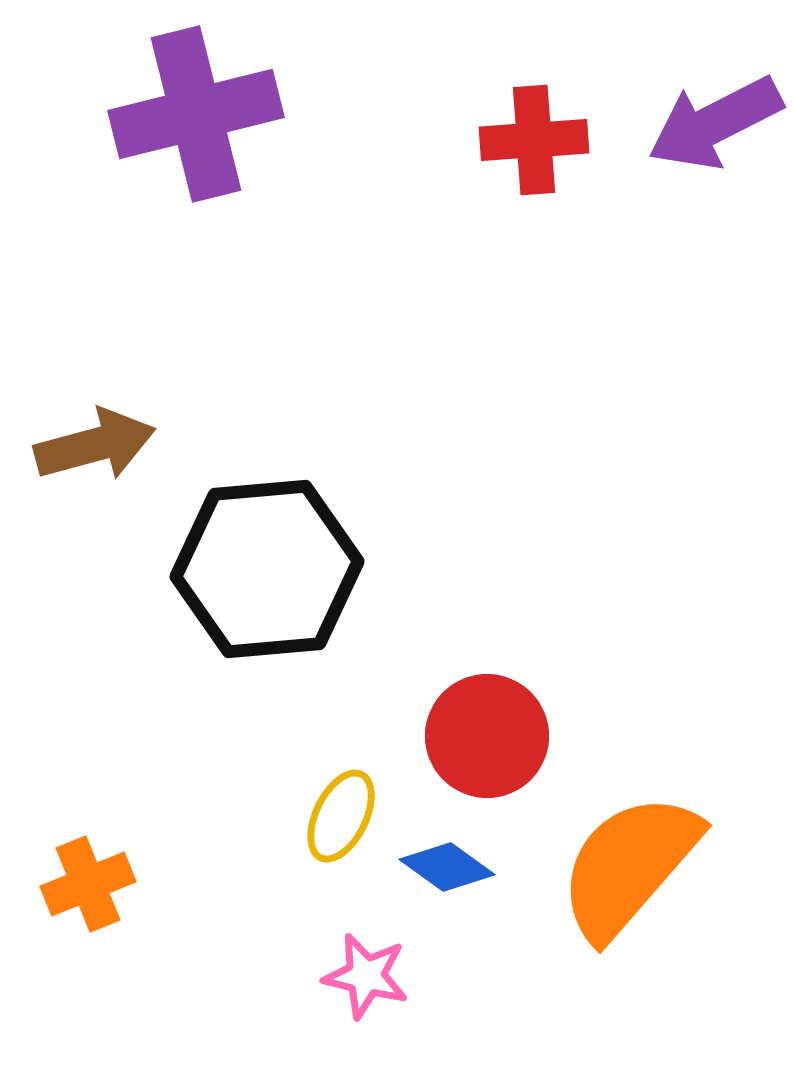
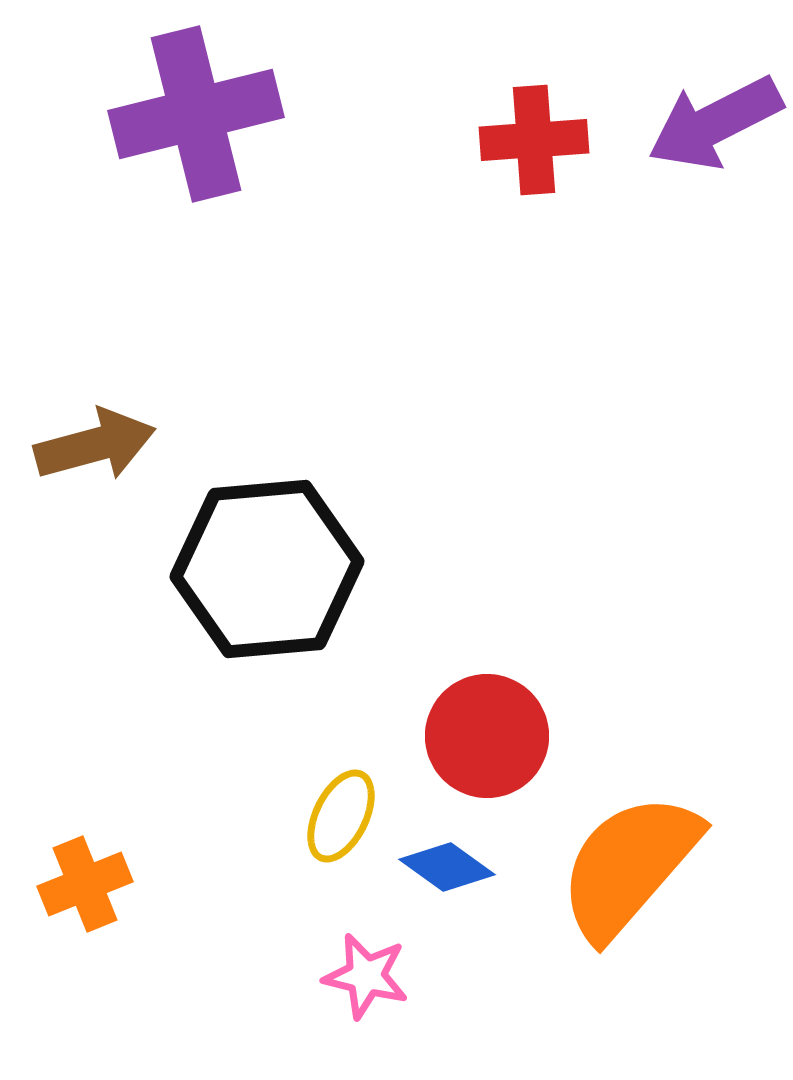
orange cross: moved 3 px left
